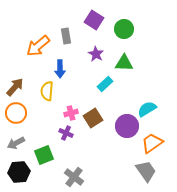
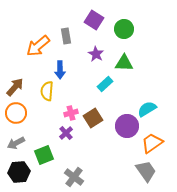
blue arrow: moved 1 px down
purple cross: rotated 24 degrees clockwise
